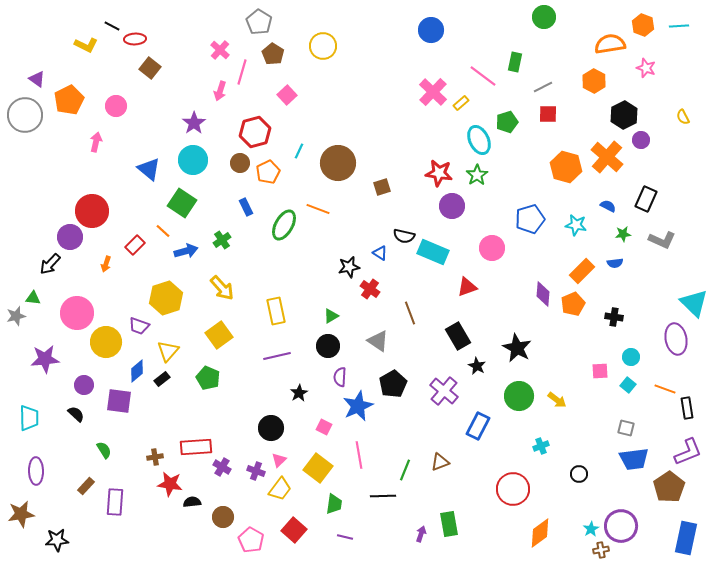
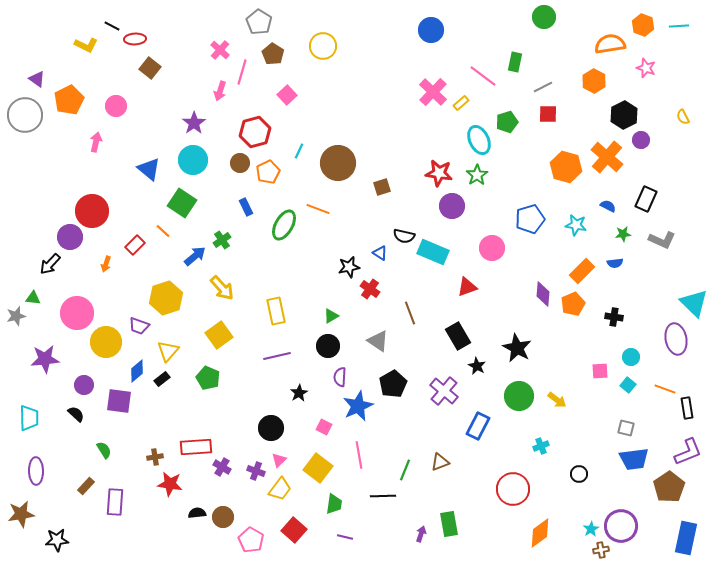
blue arrow at (186, 251): moved 9 px right, 5 px down; rotated 25 degrees counterclockwise
black semicircle at (192, 502): moved 5 px right, 11 px down
